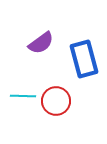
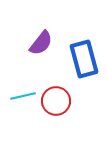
purple semicircle: rotated 16 degrees counterclockwise
cyan line: rotated 15 degrees counterclockwise
